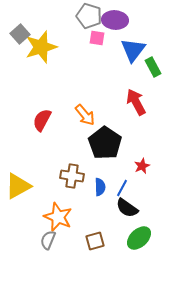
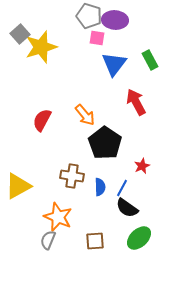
blue triangle: moved 19 px left, 14 px down
green rectangle: moved 3 px left, 7 px up
brown square: rotated 12 degrees clockwise
